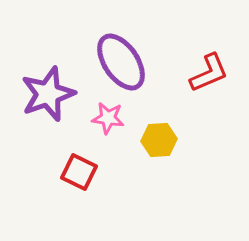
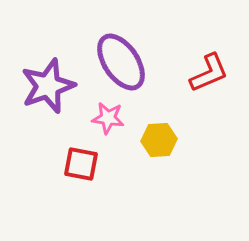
purple star: moved 8 px up
red square: moved 2 px right, 8 px up; rotated 15 degrees counterclockwise
